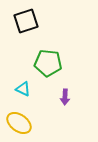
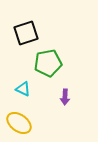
black square: moved 12 px down
green pentagon: rotated 16 degrees counterclockwise
